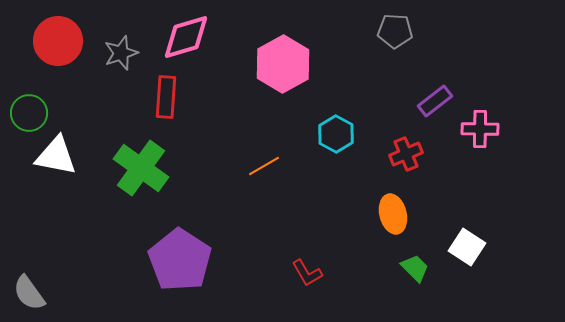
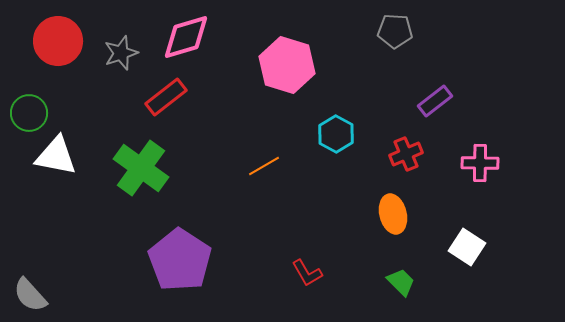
pink hexagon: moved 4 px right, 1 px down; rotated 14 degrees counterclockwise
red rectangle: rotated 48 degrees clockwise
pink cross: moved 34 px down
green trapezoid: moved 14 px left, 14 px down
gray semicircle: moved 1 px right, 2 px down; rotated 6 degrees counterclockwise
